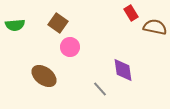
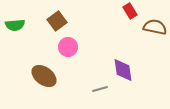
red rectangle: moved 1 px left, 2 px up
brown square: moved 1 px left, 2 px up; rotated 18 degrees clockwise
pink circle: moved 2 px left
gray line: rotated 63 degrees counterclockwise
